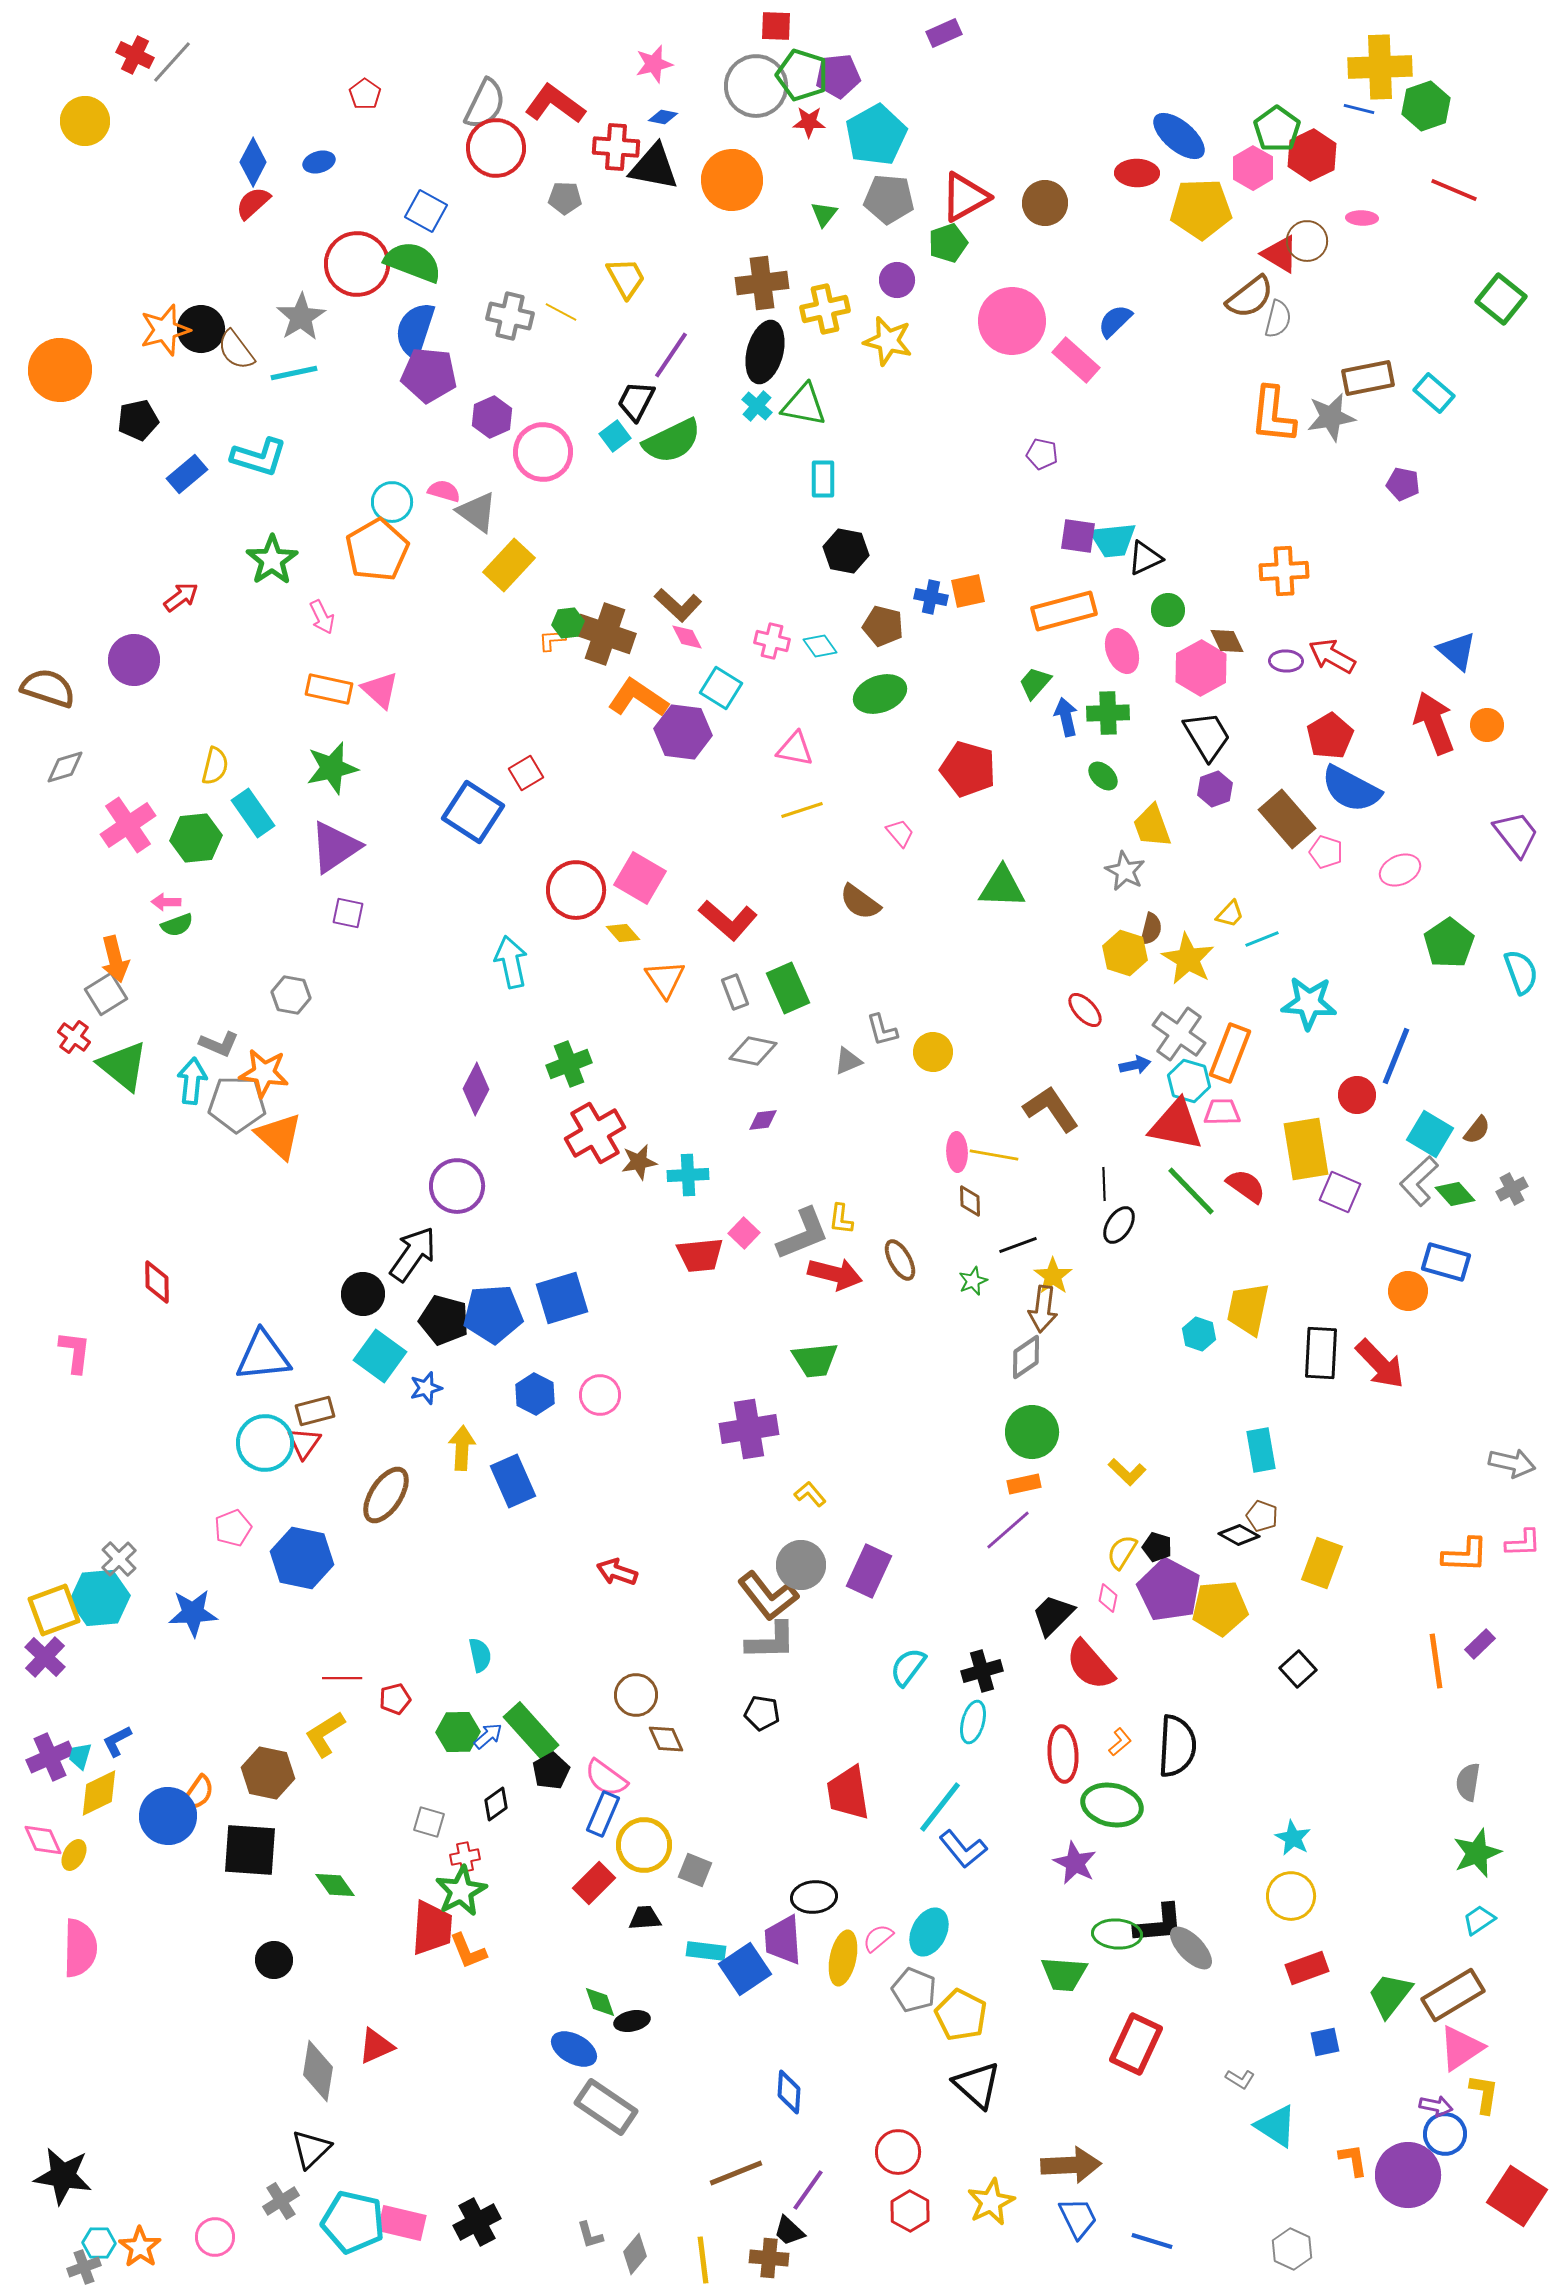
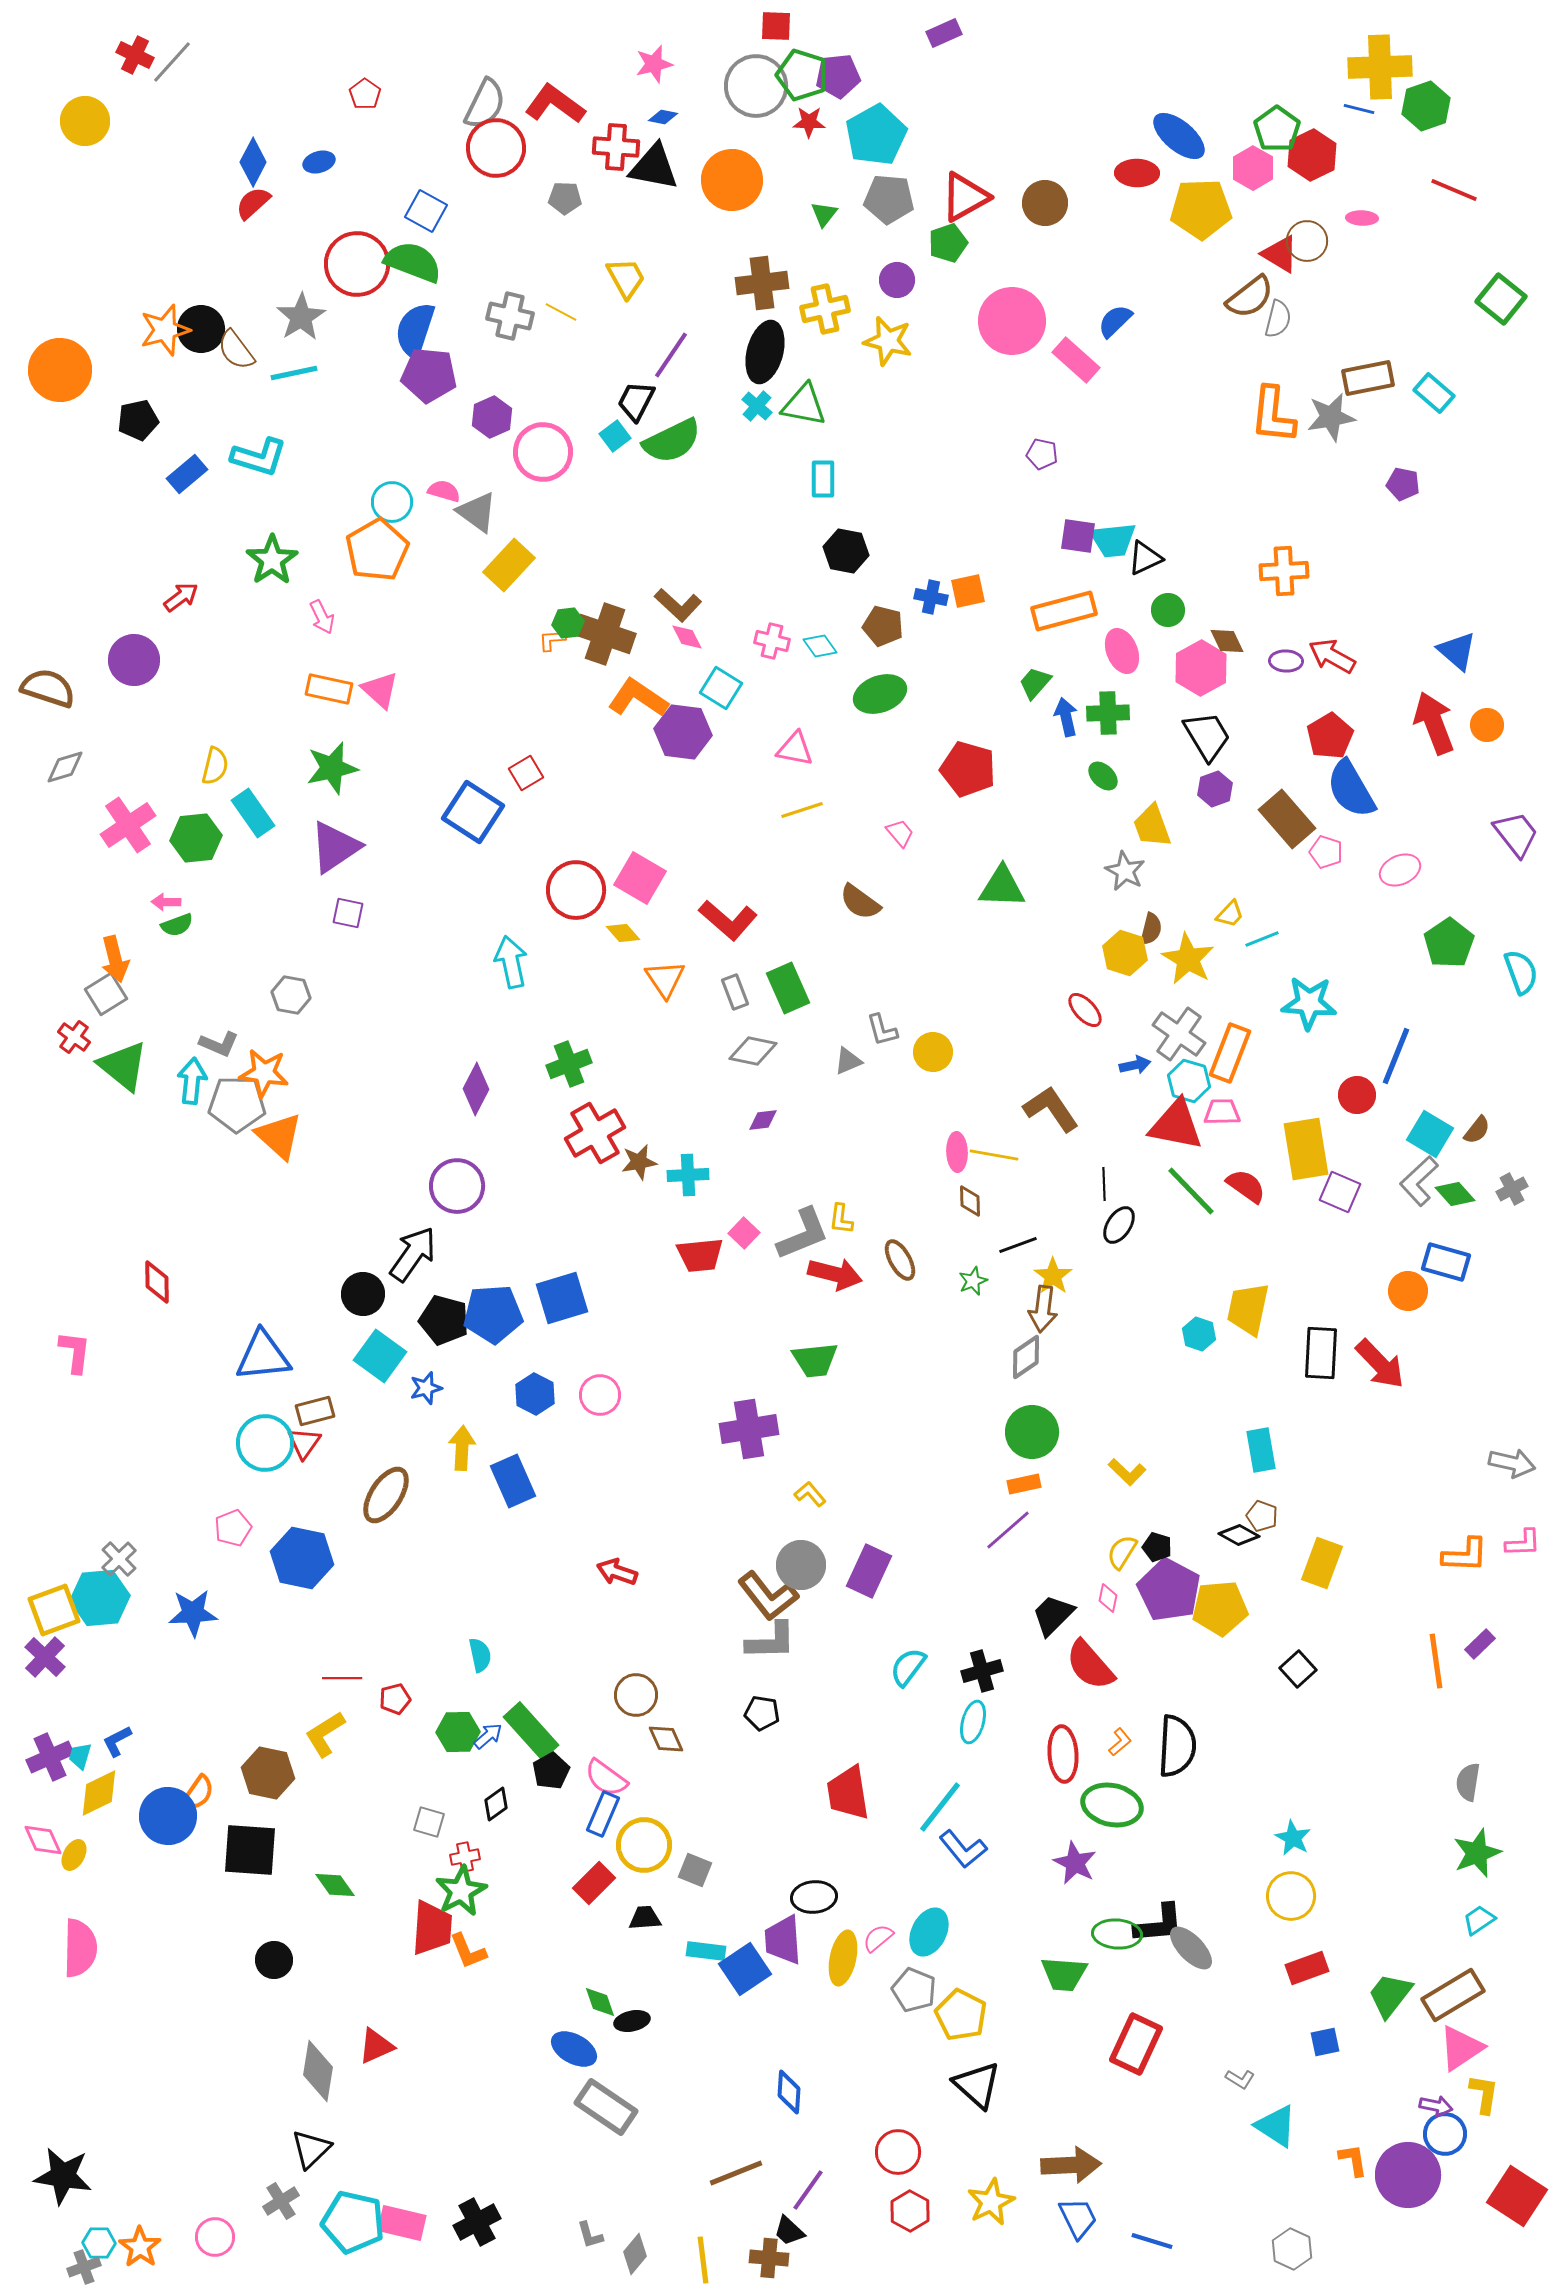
blue semicircle at (1351, 789): rotated 32 degrees clockwise
